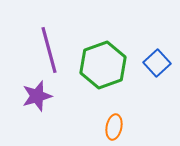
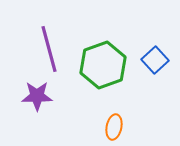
purple line: moved 1 px up
blue square: moved 2 px left, 3 px up
purple star: rotated 16 degrees clockwise
